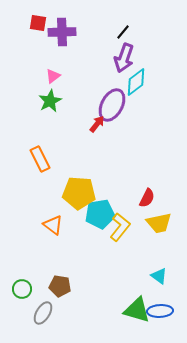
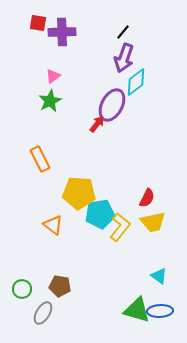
yellow trapezoid: moved 6 px left, 1 px up
